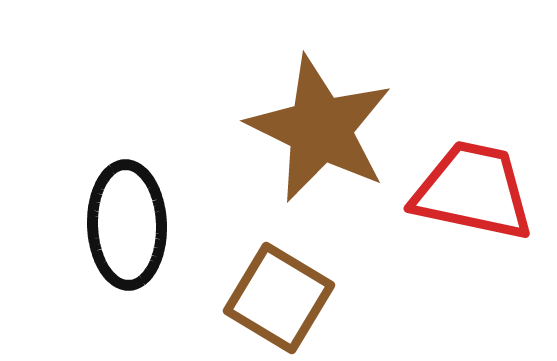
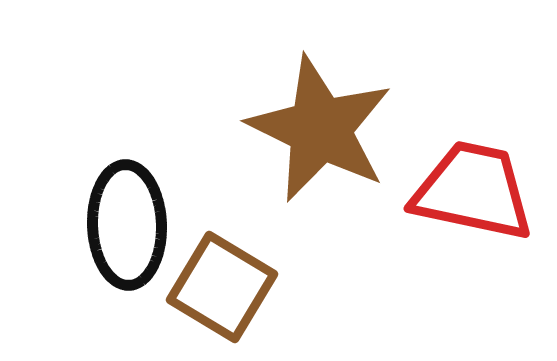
brown square: moved 57 px left, 11 px up
